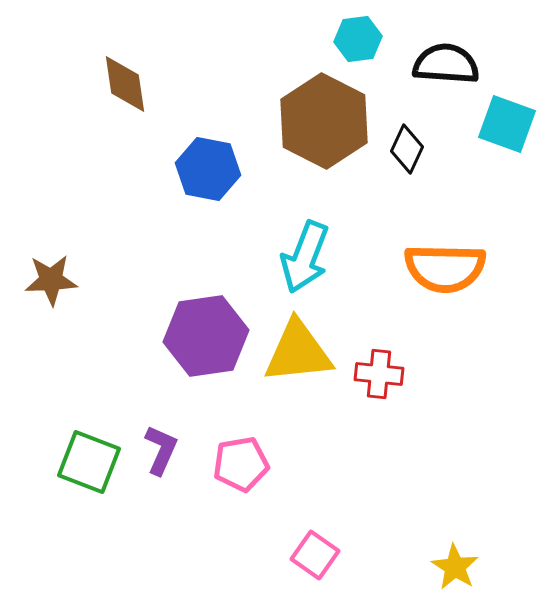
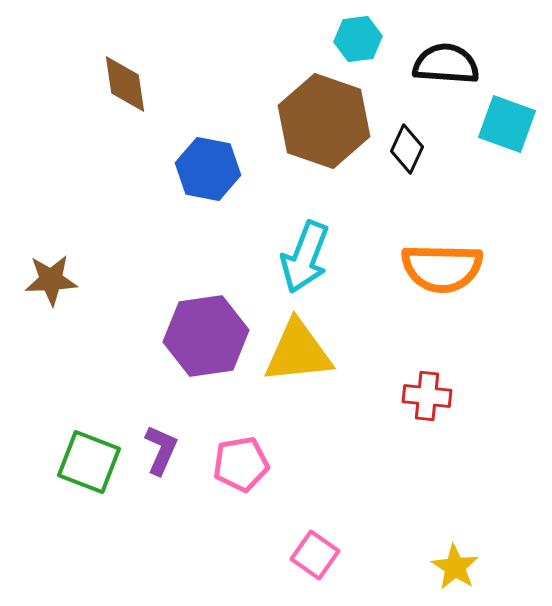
brown hexagon: rotated 8 degrees counterclockwise
orange semicircle: moved 3 px left
red cross: moved 48 px right, 22 px down
